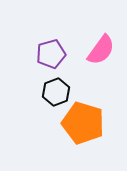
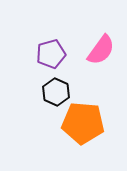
black hexagon: rotated 16 degrees counterclockwise
orange pentagon: rotated 12 degrees counterclockwise
